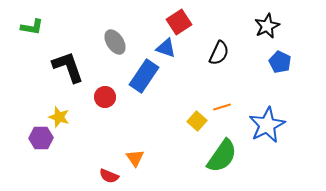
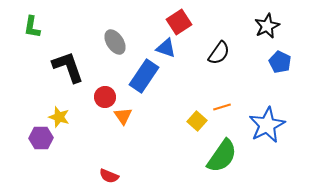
green L-shape: rotated 90 degrees clockwise
black semicircle: rotated 10 degrees clockwise
orange triangle: moved 12 px left, 42 px up
